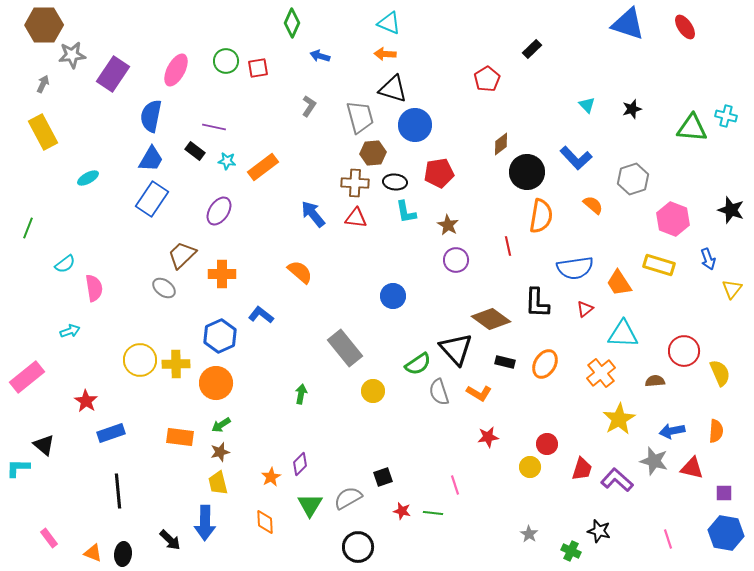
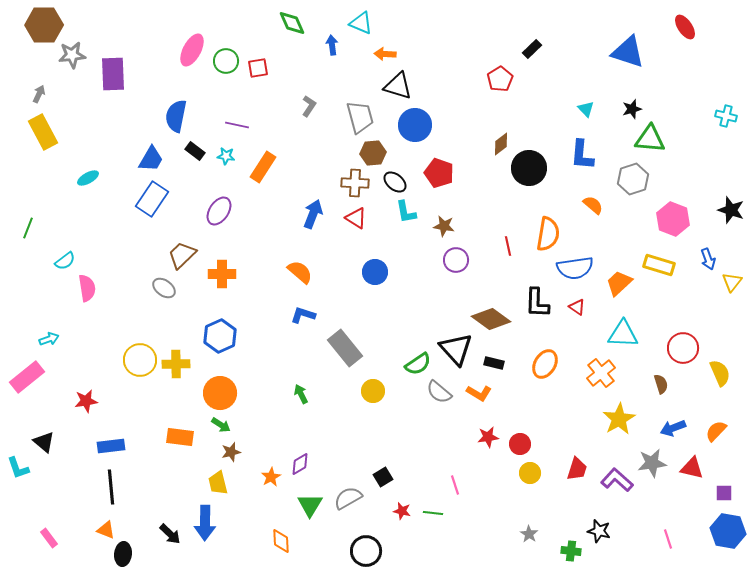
green diamond at (292, 23): rotated 48 degrees counterclockwise
cyan triangle at (389, 23): moved 28 px left
blue triangle at (628, 24): moved 28 px down
blue arrow at (320, 56): moved 12 px right, 11 px up; rotated 66 degrees clockwise
pink ellipse at (176, 70): moved 16 px right, 20 px up
purple rectangle at (113, 74): rotated 36 degrees counterclockwise
red pentagon at (487, 79): moved 13 px right
gray arrow at (43, 84): moved 4 px left, 10 px down
black triangle at (393, 89): moved 5 px right, 3 px up
cyan triangle at (587, 105): moved 1 px left, 4 px down
blue semicircle at (151, 116): moved 25 px right
purple line at (214, 127): moved 23 px right, 2 px up
green triangle at (692, 128): moved 42 px left, 11 px down
blue L-shape at (576, 158): moved 6 px right, 3 px up; rotated 48 degrees clockwise
cyan star at (227, 161): moved 1 px left, 5 px up
orange rectangle at (263, 167): rotated 20 degrees counterclockwise
black circle at (527, 172): moved 2 px right, 4 px up
red pentagon at (439, 173): rotated 28 degrees clockwise
black ellipse at (395, 182): rotated 35 degrees clockwise
blue arrow at (313, 214): rotated 60 degrees clockwise
orange semicircle at (541, 216): moved 7 px right, 18 px down
red triangle at (356, 218): rotated 25 degrees clockwise
brown star at (448, 225): moved 4 px left, 1 px down; rotated 20 degrees counterclockwise
cyan semicircle at (65, 264): moved 3 px up
orange trapezoid at (619, 283): rotated 80 degrees clockwise
pink semicircle at (94, 288): moved 7 px left
yellow triangle at (732, 289): moved 7 px up
blue circle at (393, 296): moved 18 px left, 24 px up
red triangle at (585, 309): moved 8 px left, 2 px up; rotated 48 degrees counterclockwise
blue L-shape at (261, 315): moved 42 px right; rotated 20 degrees counterclockwise
cyan arrow at (70, 331): moved 21 px left, 8 px down
red circle at (684, 351): moved 1 px left, 3 px up
black rectangle at (505, 362): moved 11 px left, 1 px down
brown semicircle at (655, 381): moved 6 px right, 3 px down; rotated 78 degrees clockwise
orange circle at (216, 383): moved 4 px right, 10 px down
gray semicircle at (439, 392): rotated 32 degrees counterclockwise
green arrow at (301, 394): rotated 36 degrees counterclockwise
red star at (86, 401): rotated 30 degrees clockwise
green arrow at (221, 425): rotated 114 degrees counterclockwise
blue arrow at (672, 431): moved 1 px right, 3 px up; rotated 10 degrees counterclockwise
orange semicircle at (716, 431): rotated 140 degrees counterclockwise
blue rectangle at (111, 433): moved 13 px down; rotated 12 degrees clockwise
red circle at (547, 444): moved 27 px left
black triangle at (44, 445): moved 3 px up
brown star at (220, 452): moved 11 px right
gray star at (654, 461): moved 2 px left, 2 px down; rotated 24 degrees counterclockwise
purple diamond at (300, 464): rotated 15 degrees clockwise
yellow circle at (530, 467): moved 6 px down
cyan L-shape at (18, 468): rotated 110 degrees counterclockwise
red trapezoid at (582, 469): moved 5 px left
black square at (383, 477): rotated 12 degrees counterclockwise
black line at (118, 491): moved 7 px left, 4 px up
orange diamond at (265, 522): moved 16 px right, 19 px down
blue hexagon at (726, 533): moved 2 px right, 2 px up
black arrow at (170, 540): moved 6 px up
black circle at (358, 547): moved 8 px right, 4 px down
green cross at (571, 551): rotated 18 degrees counterclockwise
orange triangle at (93, 553): moved 13 px right, 23 px up
